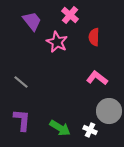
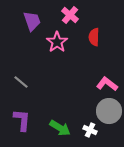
purple trapezoid: rotated 20 degrees clockwise
pink star: rotated 10 degrees clockwise
pink L-shape: moved 10 px right, 6 px down
